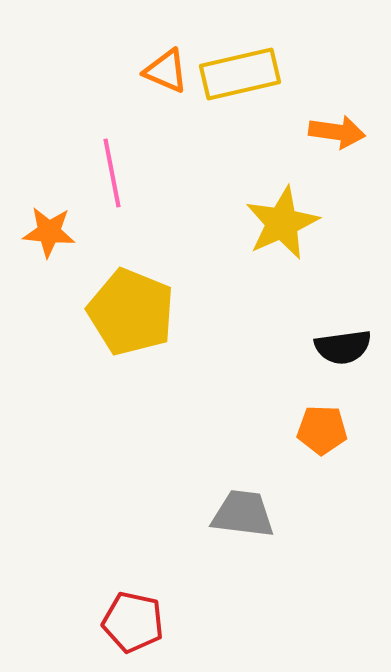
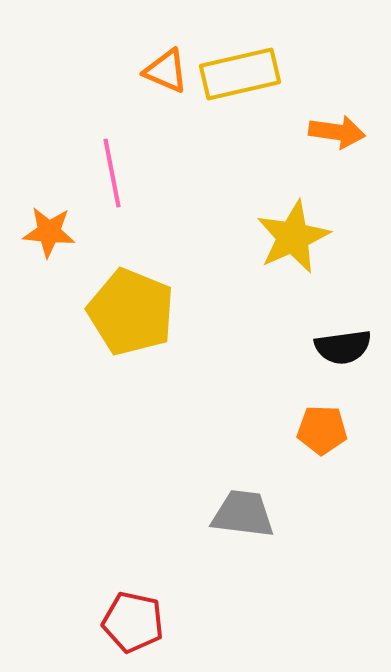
yellow star: moved 11 px right, 14 px down
